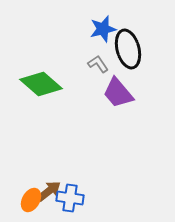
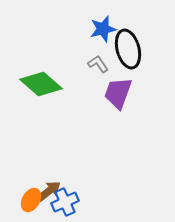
purple trapezoid: rotated 60 degrees clockwise
blue cross: moved 5 px left, 4 px down; rotated 32 degrees counterclockwise
